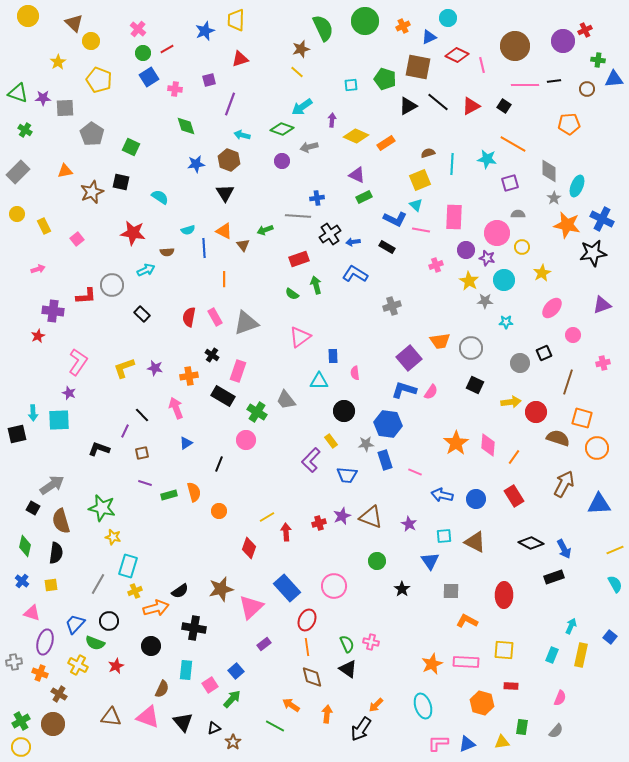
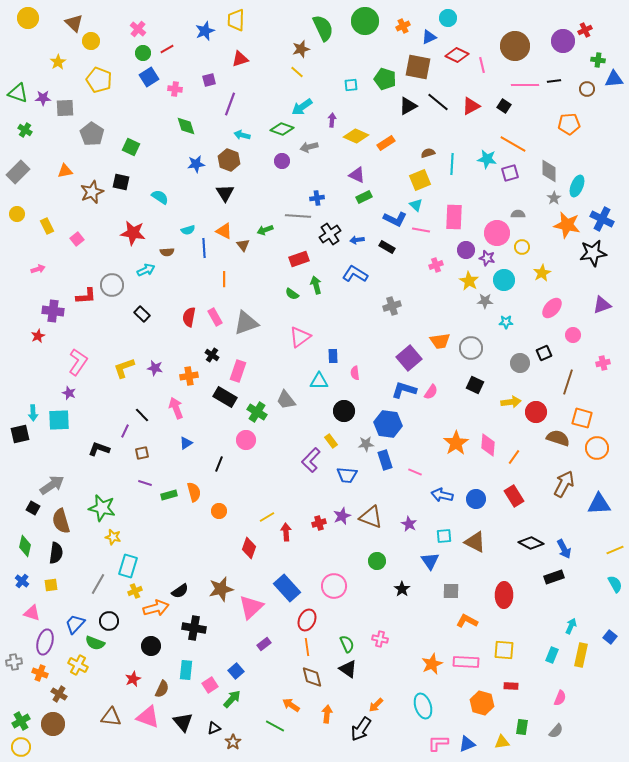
yellow circle at (28, 16): moved 2 px down
purple square at (510, 183): moved 10 px up
yellow rectangle at (44, 226): moved 3 px right
blue arrow at (353, 242): moved 4 px right, 2 px up
black rectangle at (223, 396): moved 2 px right, 1 px down
black square at (17, 434): moved 3 px right
pink cross at (371, 642): moved 9 px right, 3 px up
red star at (116, 666): moved 17 px right, 13 px down
